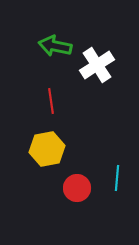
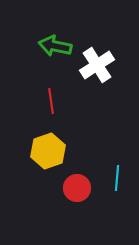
yellow hexagon: moved 1 px right, 2 px down; rotated 8 degrees counterclockwise
